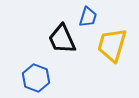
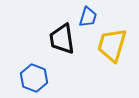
black trapezoid: rotated 16 degrees clockwise
blue hexagon: moved 2 px left
